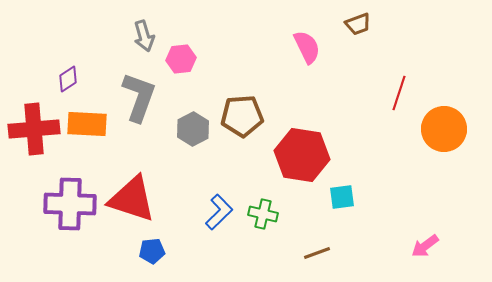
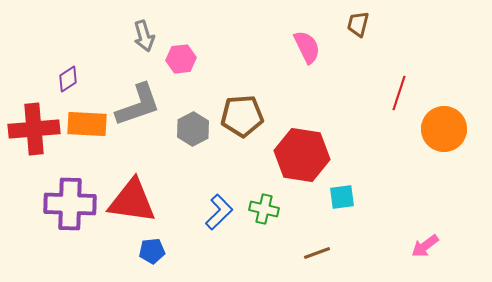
brown trapezoid: rotated 124 degrees clockwise
gray L-shape: moved 1 px left, 8 px down; rotated 51 degrees clockwise
red triangle: moved 2 px down; rotated 10 degrees counterclockwise
green cross: moved 1 px right, 5 px up
